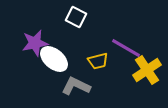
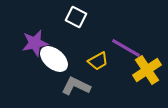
yellow trapezoid: rotated 15 degrees counterclockwise
